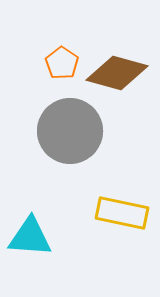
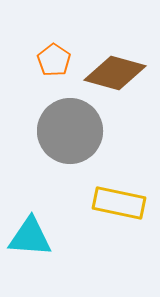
orange pentagon: moved 8 px left, 3 px up
brown diamond: moved 2 px left
yellow rectangle: moved 3 px left, 10 px up
